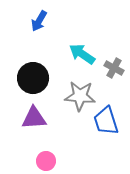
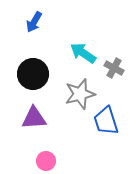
blue arrow: moved 5 px left, 1 px down
cyan arrow: moved 1 px right, 1 px up
black circle: moved 4 px up
gray star: moved 2 px up; rotated 20 degrees counterclockwise
